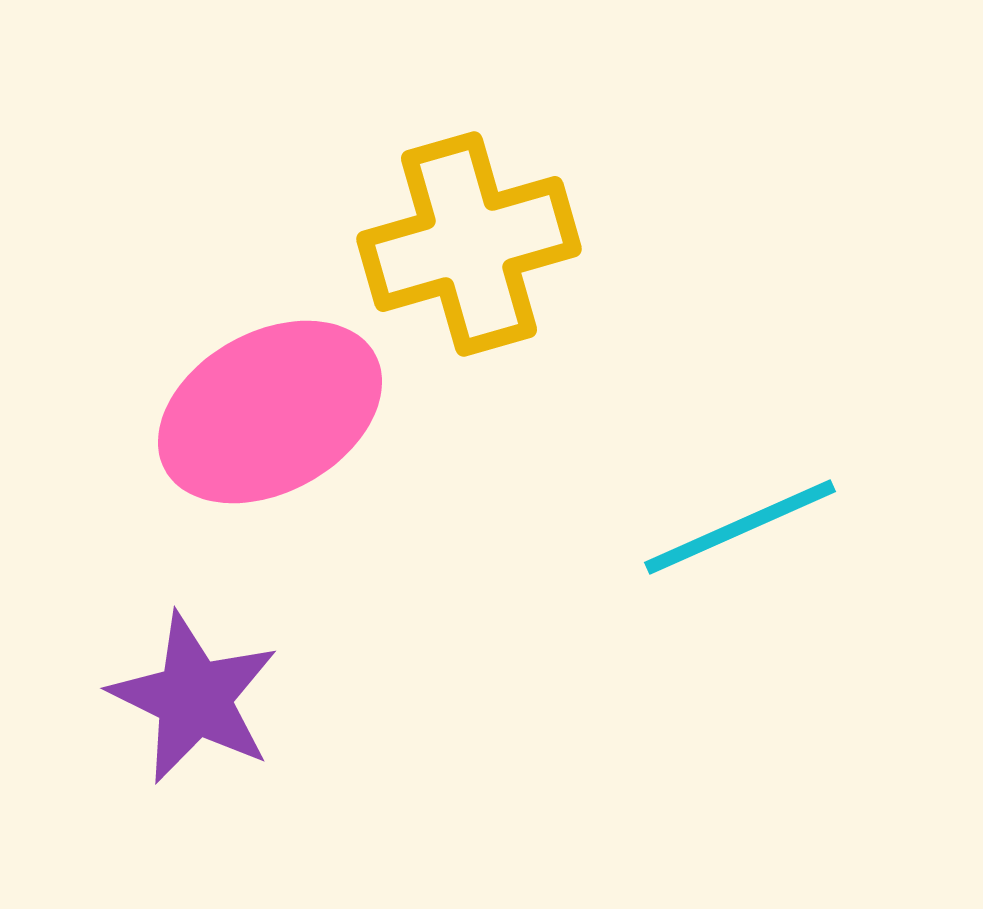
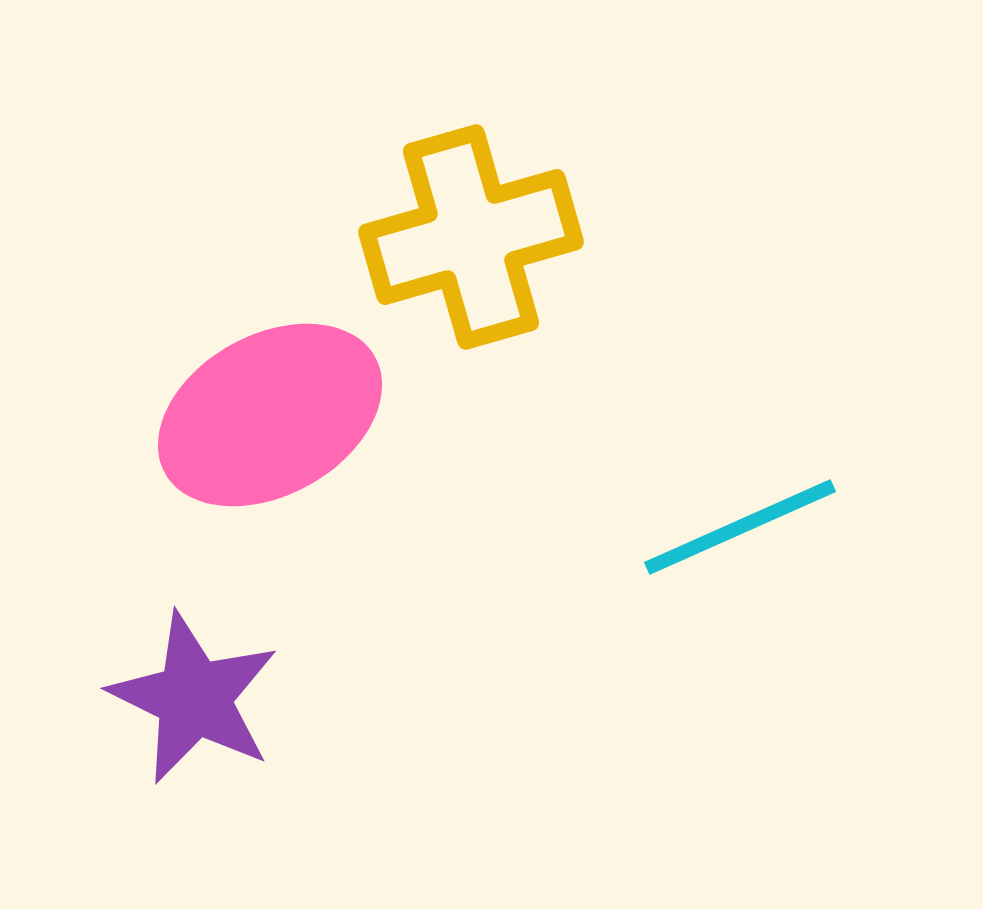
yellow cross: moved 2 px right, 7 px up
pink ellipse: moved 3 px down
